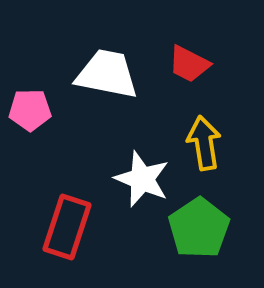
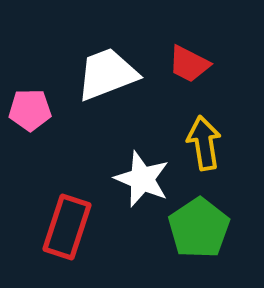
white trapezoid: rotated 32 degrees counterclockwise
